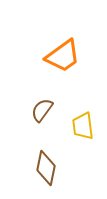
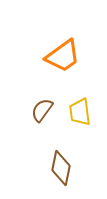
yellow trapezoid: moved 3 px left, 14 px up
brown diamond: moved 15 px right
